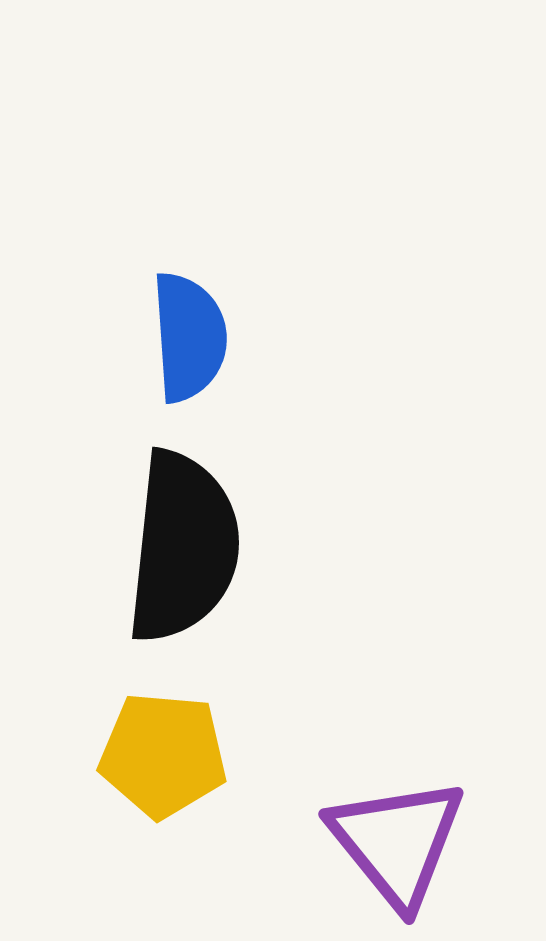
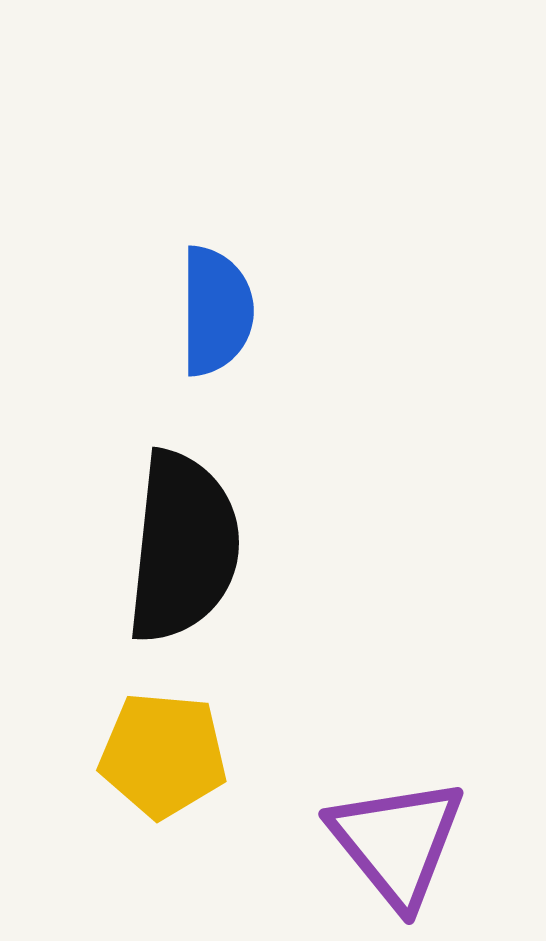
blue semicircle: moved 27 px right, 26 px up; rotated 4 degrees clockwise
